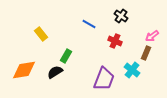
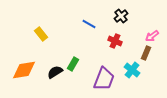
black cross: rotated 16 degrees clockwise
green rectangle: moved 7 px right, 8 px down
